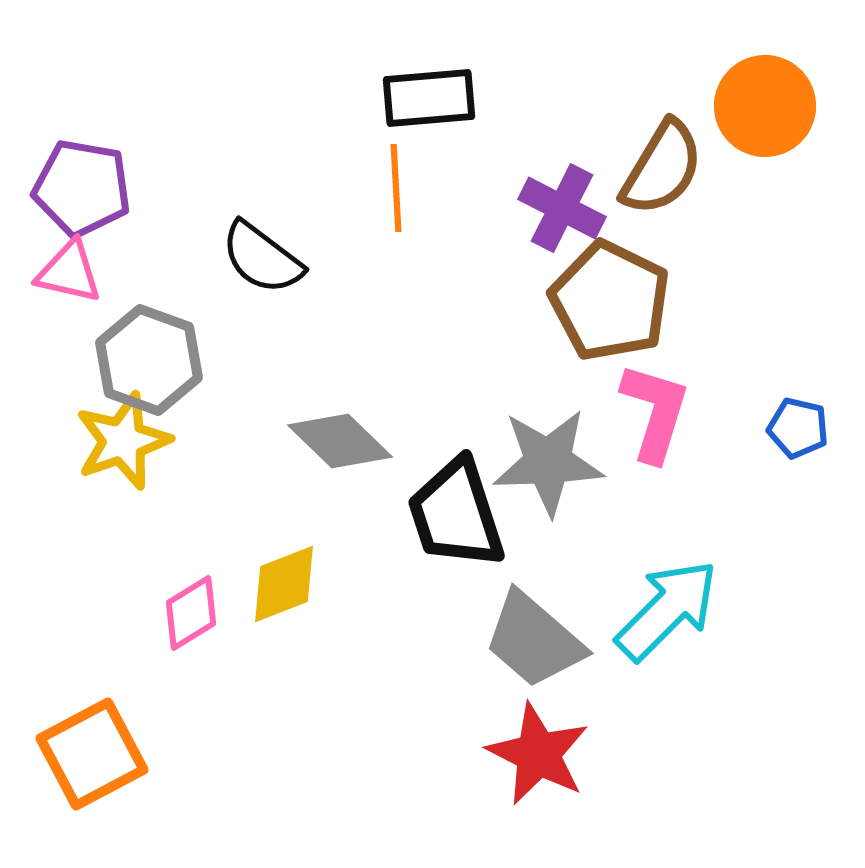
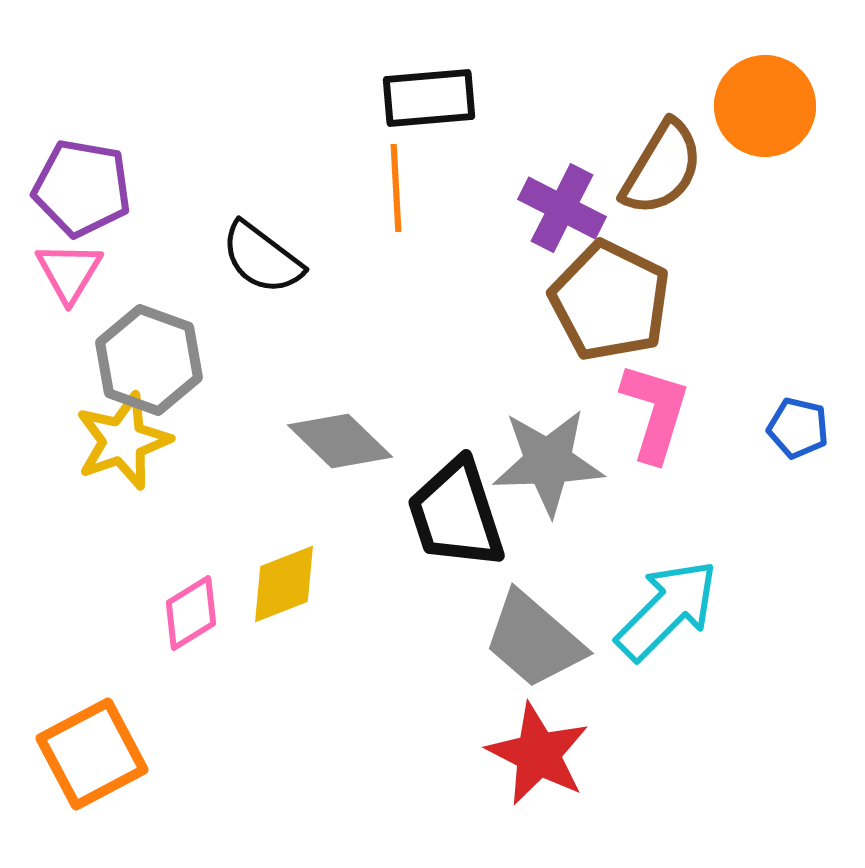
pink triangle: rotated 48 degrees clockwise
